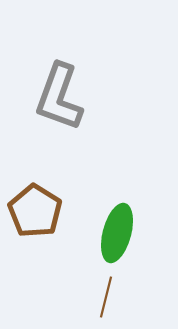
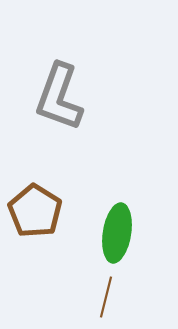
green ellipse: rotated 6 degrees counterclockwise
